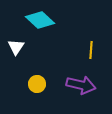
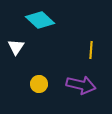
yellow circle: moved 2 px right
